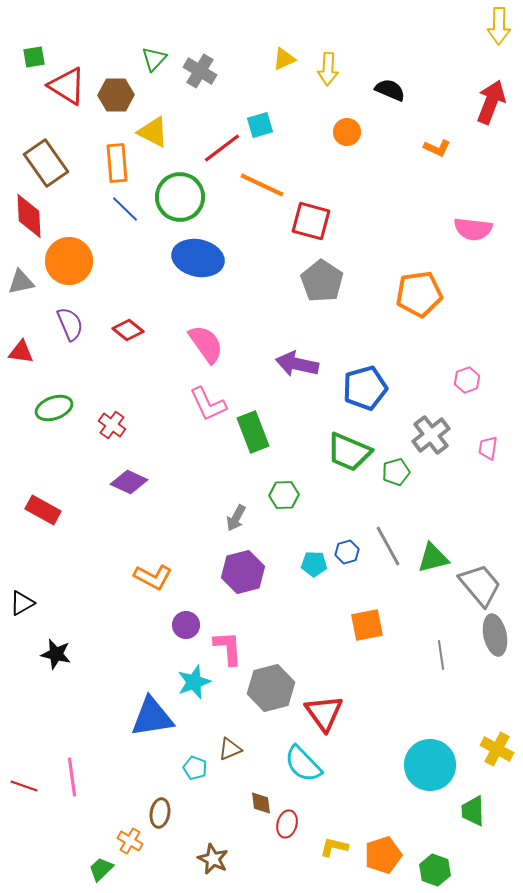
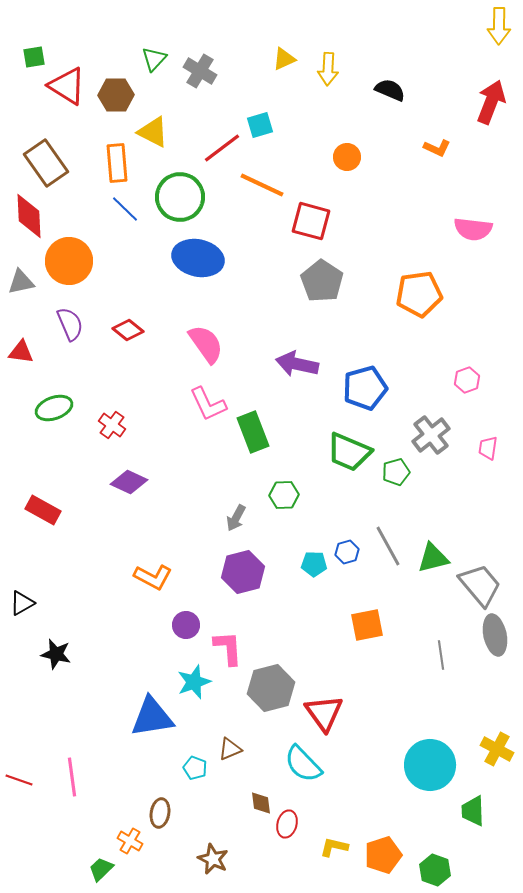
orange circle at (347, 132): moved 25 px down
red line at (24, 786): moved 5 px left, 6 px up
